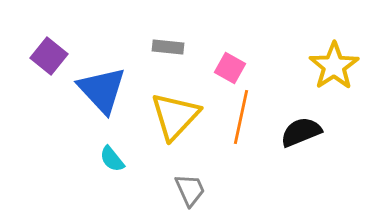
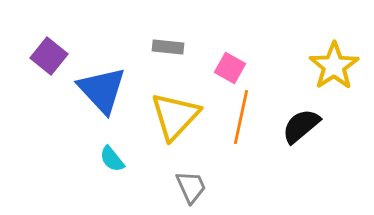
black semicircle: moved 6 px up; rotated 18 degrees counterclockwise
gray trapezoid: moved 1 px right, 3 px up
